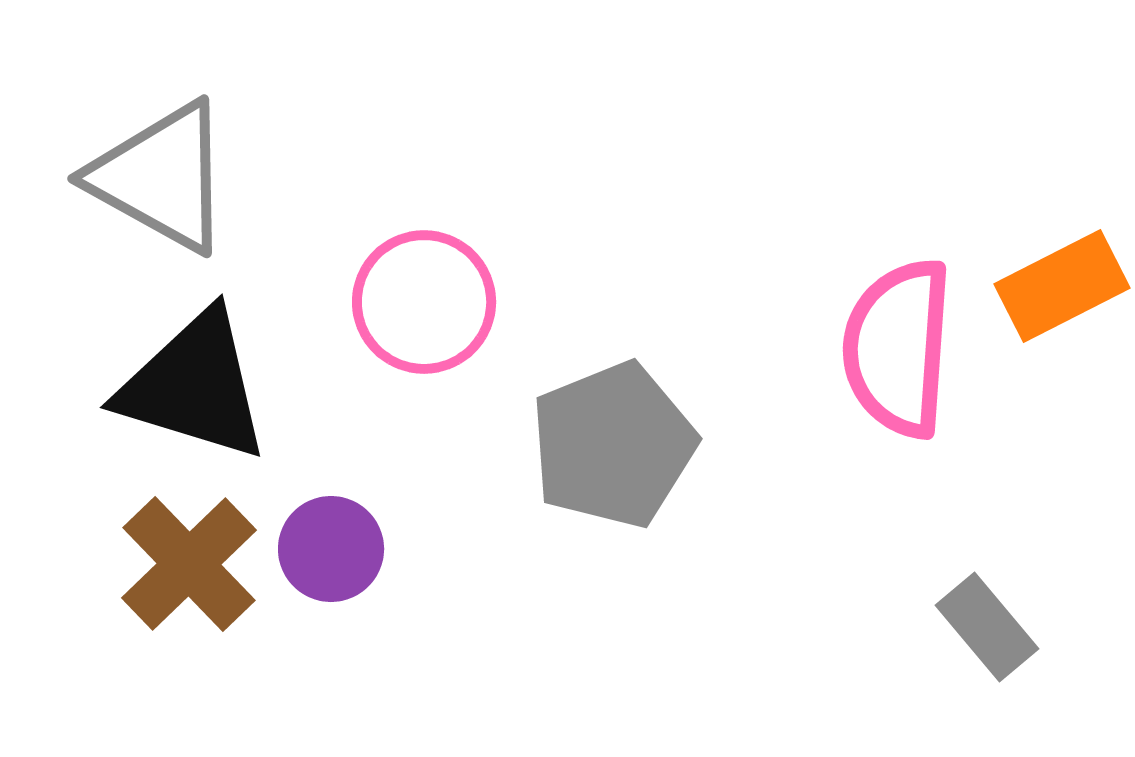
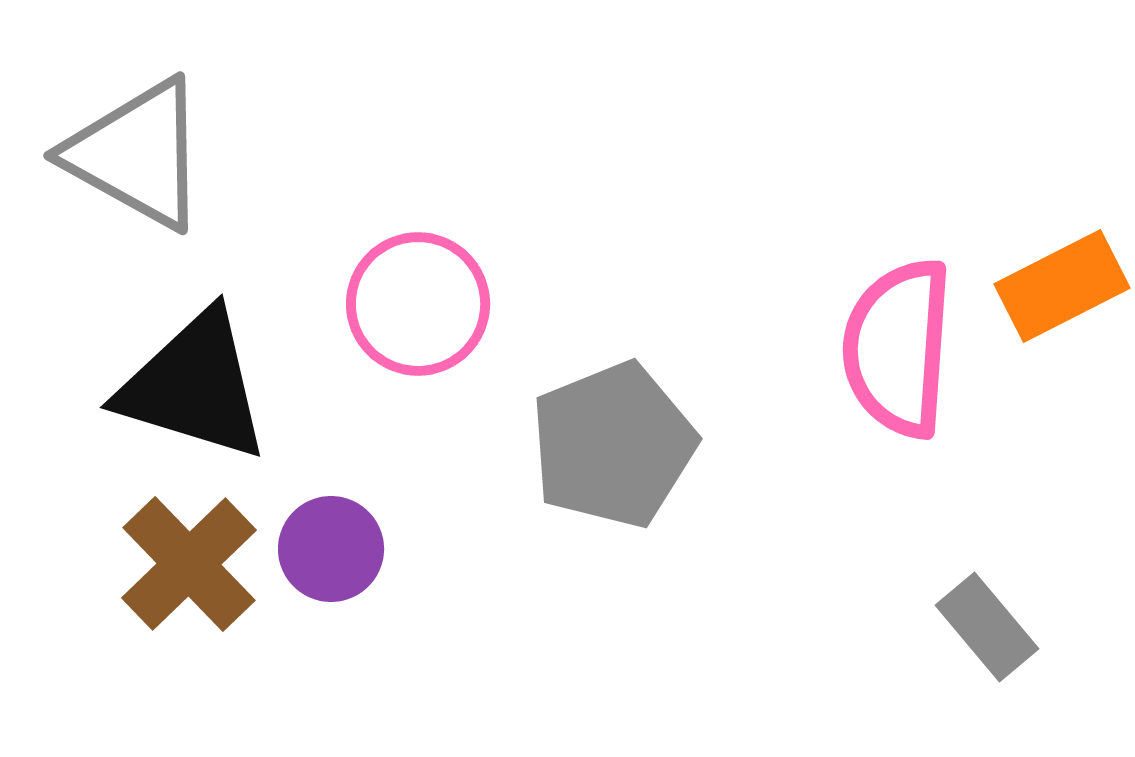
gray triangle: moved 24 px left, 23 px up
pink circle: moved 6 px left, 2 px down
